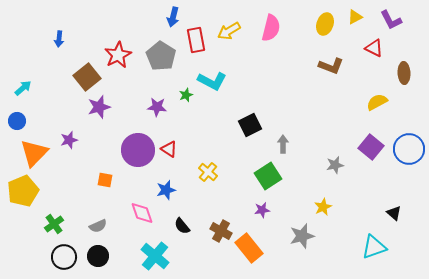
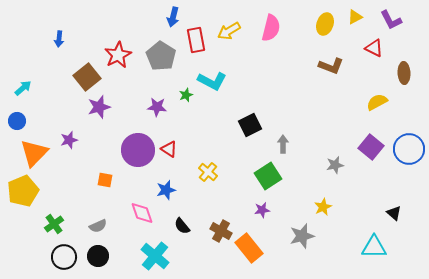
cyan triangle at (374, 247): rotated 20 degrees clockwise
